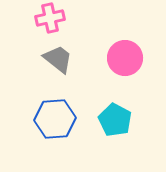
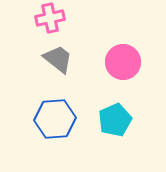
pink circle: moved 2 px left, 4 px down
cyan pentagon: rotated 20 degrees clockwise
